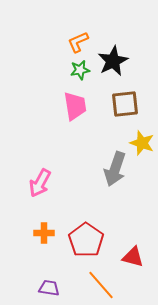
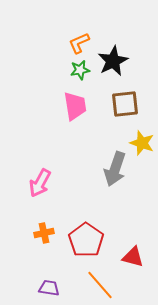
orange L-shape: moved 1 px right, 1 px down
orange cross: rotated 12 degrees counterclockwise
orange line: moved 1 px left
